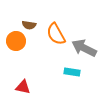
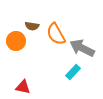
brown semicircle: moved 3 px right, 1 px down
gray arrow: moved 2 px left
cyan rectangle: moved 1 px right; rotated 56 degrees counterclockwise
